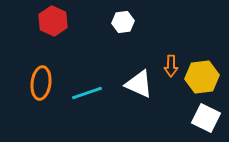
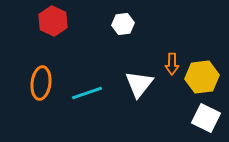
white hexagon: moved 2 px down
orange arrow: moved 1 px right, 2 px up
white triangle: rotated 44 degrees clockwise
